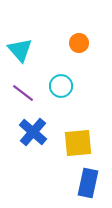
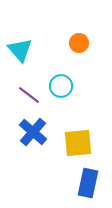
purple line: moved 6 px right, 2 px down
